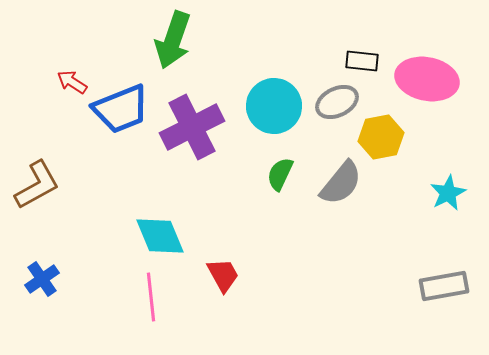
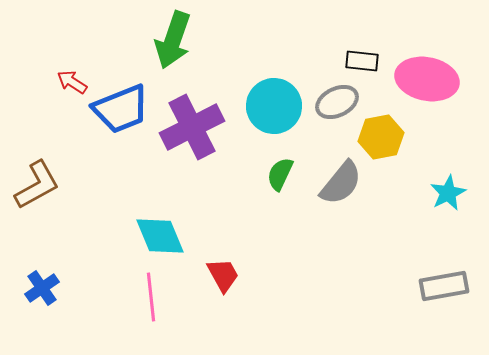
blue cross: moved 9 px down
